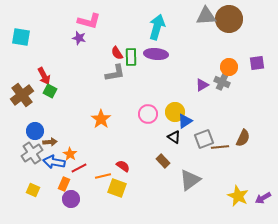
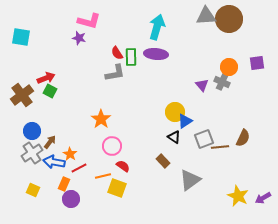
red arrow at (44, 76): moved 2 px right, 2 px down; rotated 84 degrees counterclockwise
purple triangle at (202, 85): rotated 40 degrees counterclockwise
pink circle at (148, 114): moved 36 px left, 32 px down
blue circle at (35, 131): moved 3 px left
brown arrow at (50, 142): rotated 48 degrees counterclockwise
